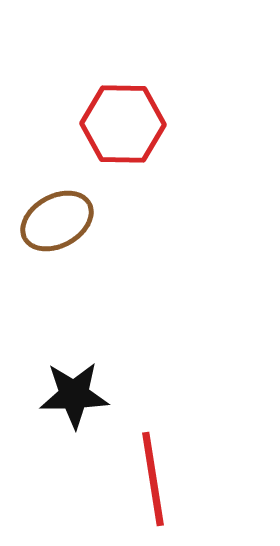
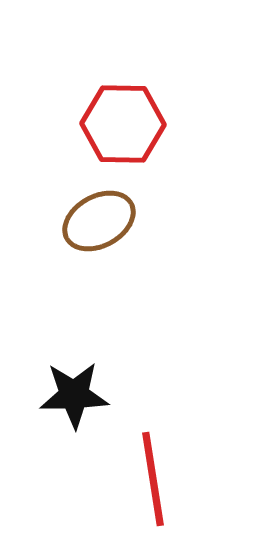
brown ellipse: moved 42 px right
